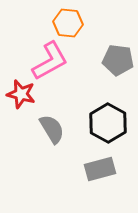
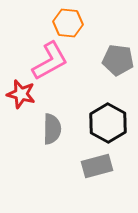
gray semicircle: rotated 32 degrees clockwise
gray rectangle: moved 3 px left, 3 px up
